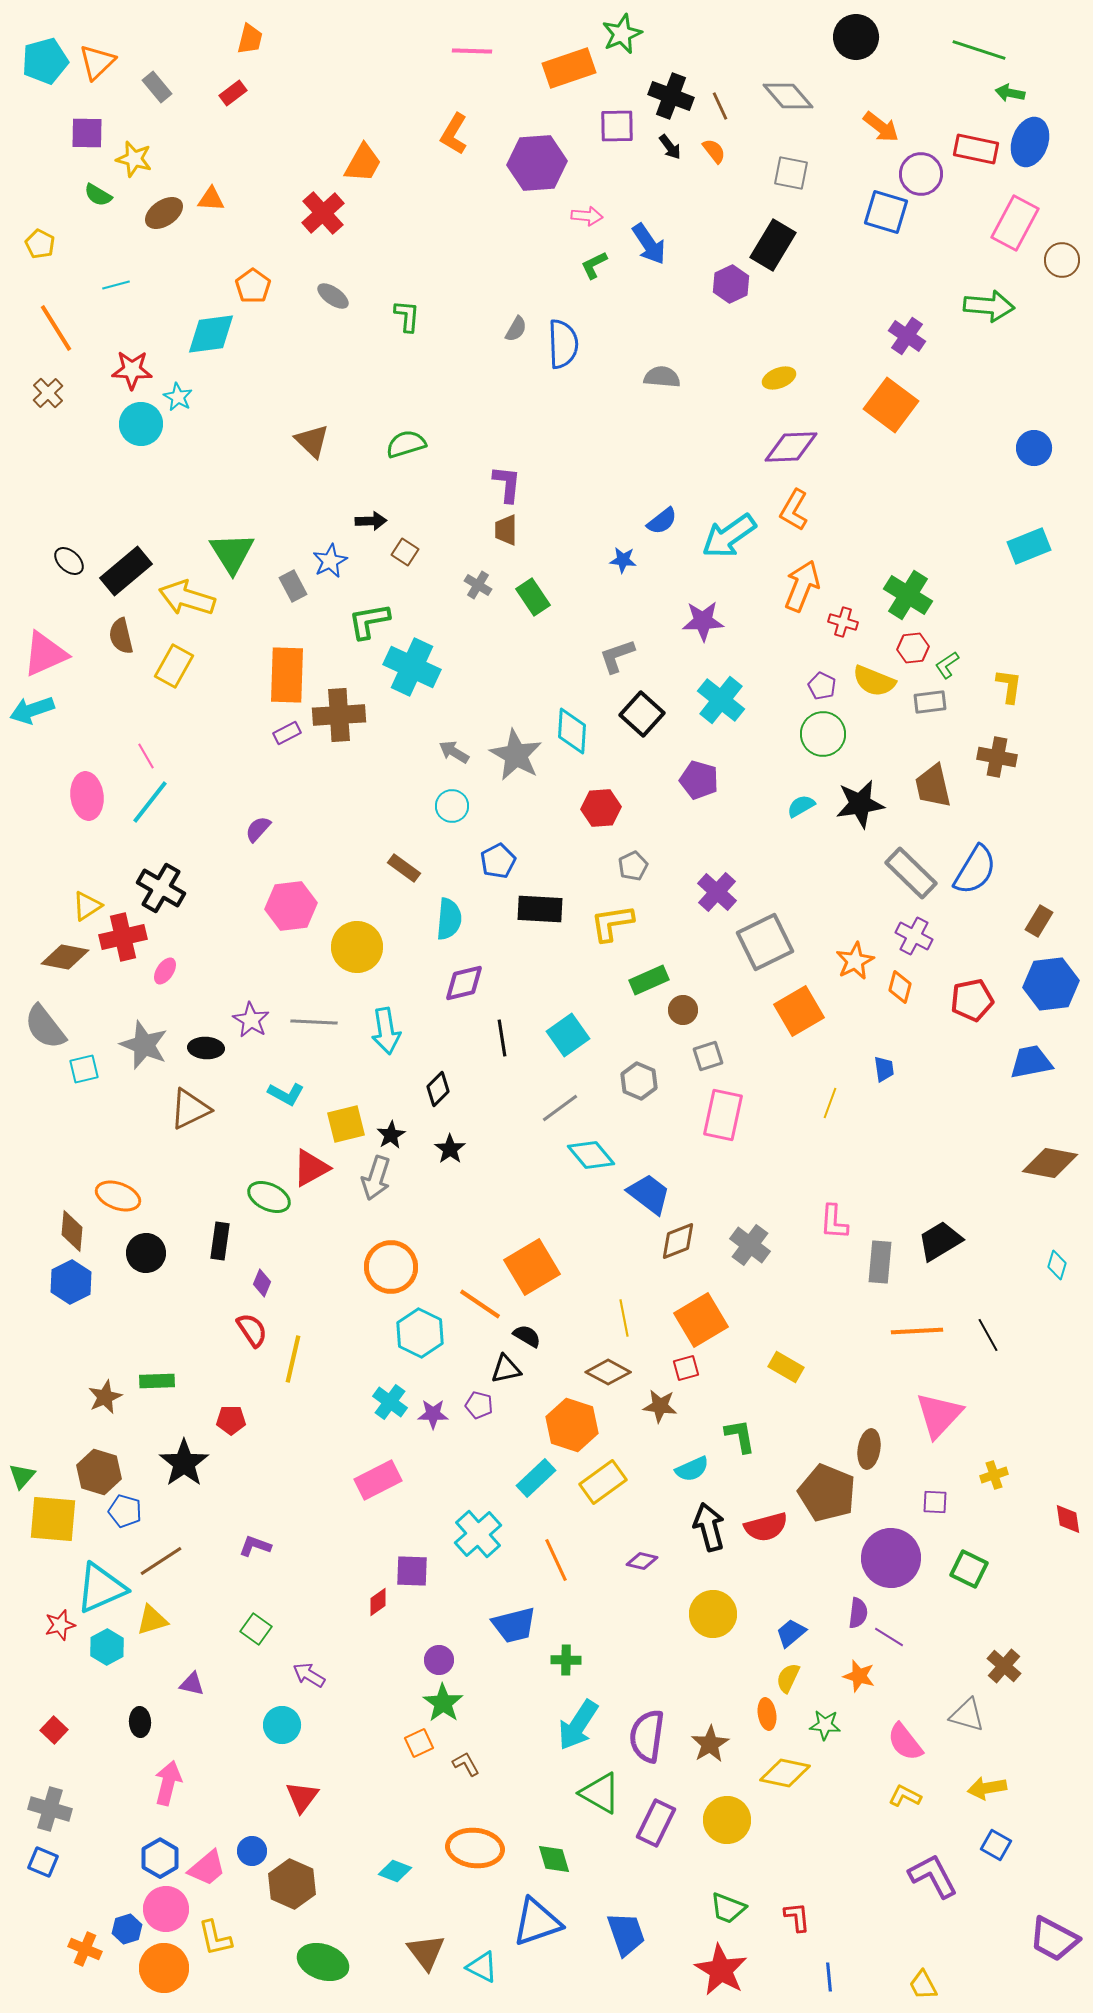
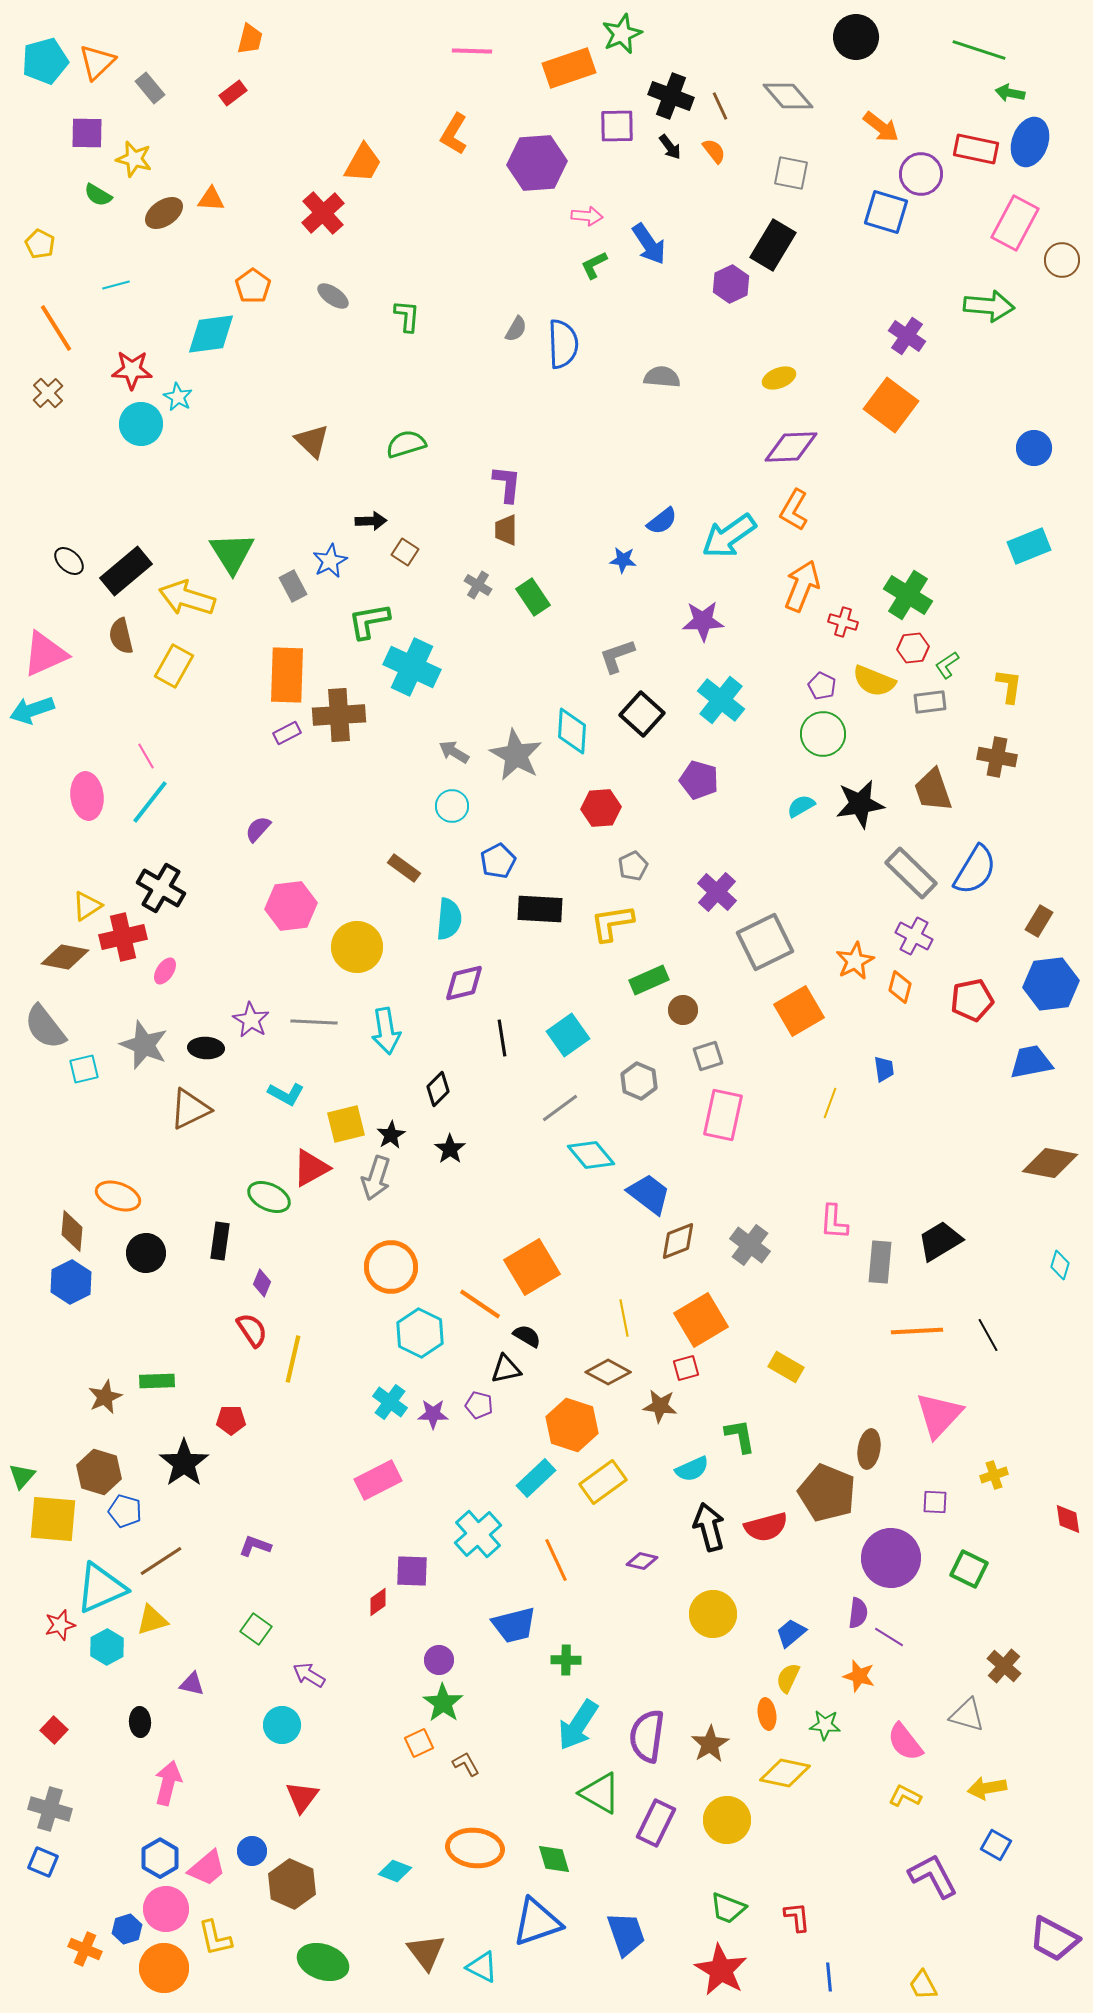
gray rectangle at (157, 87): moved 7 px left, 1 px down
brown trapezoid at (933, 786): moved 4 px down; rotated 6 degrees counterclockwise
cyan diamond at (1057, 1265): moved 3 px right
